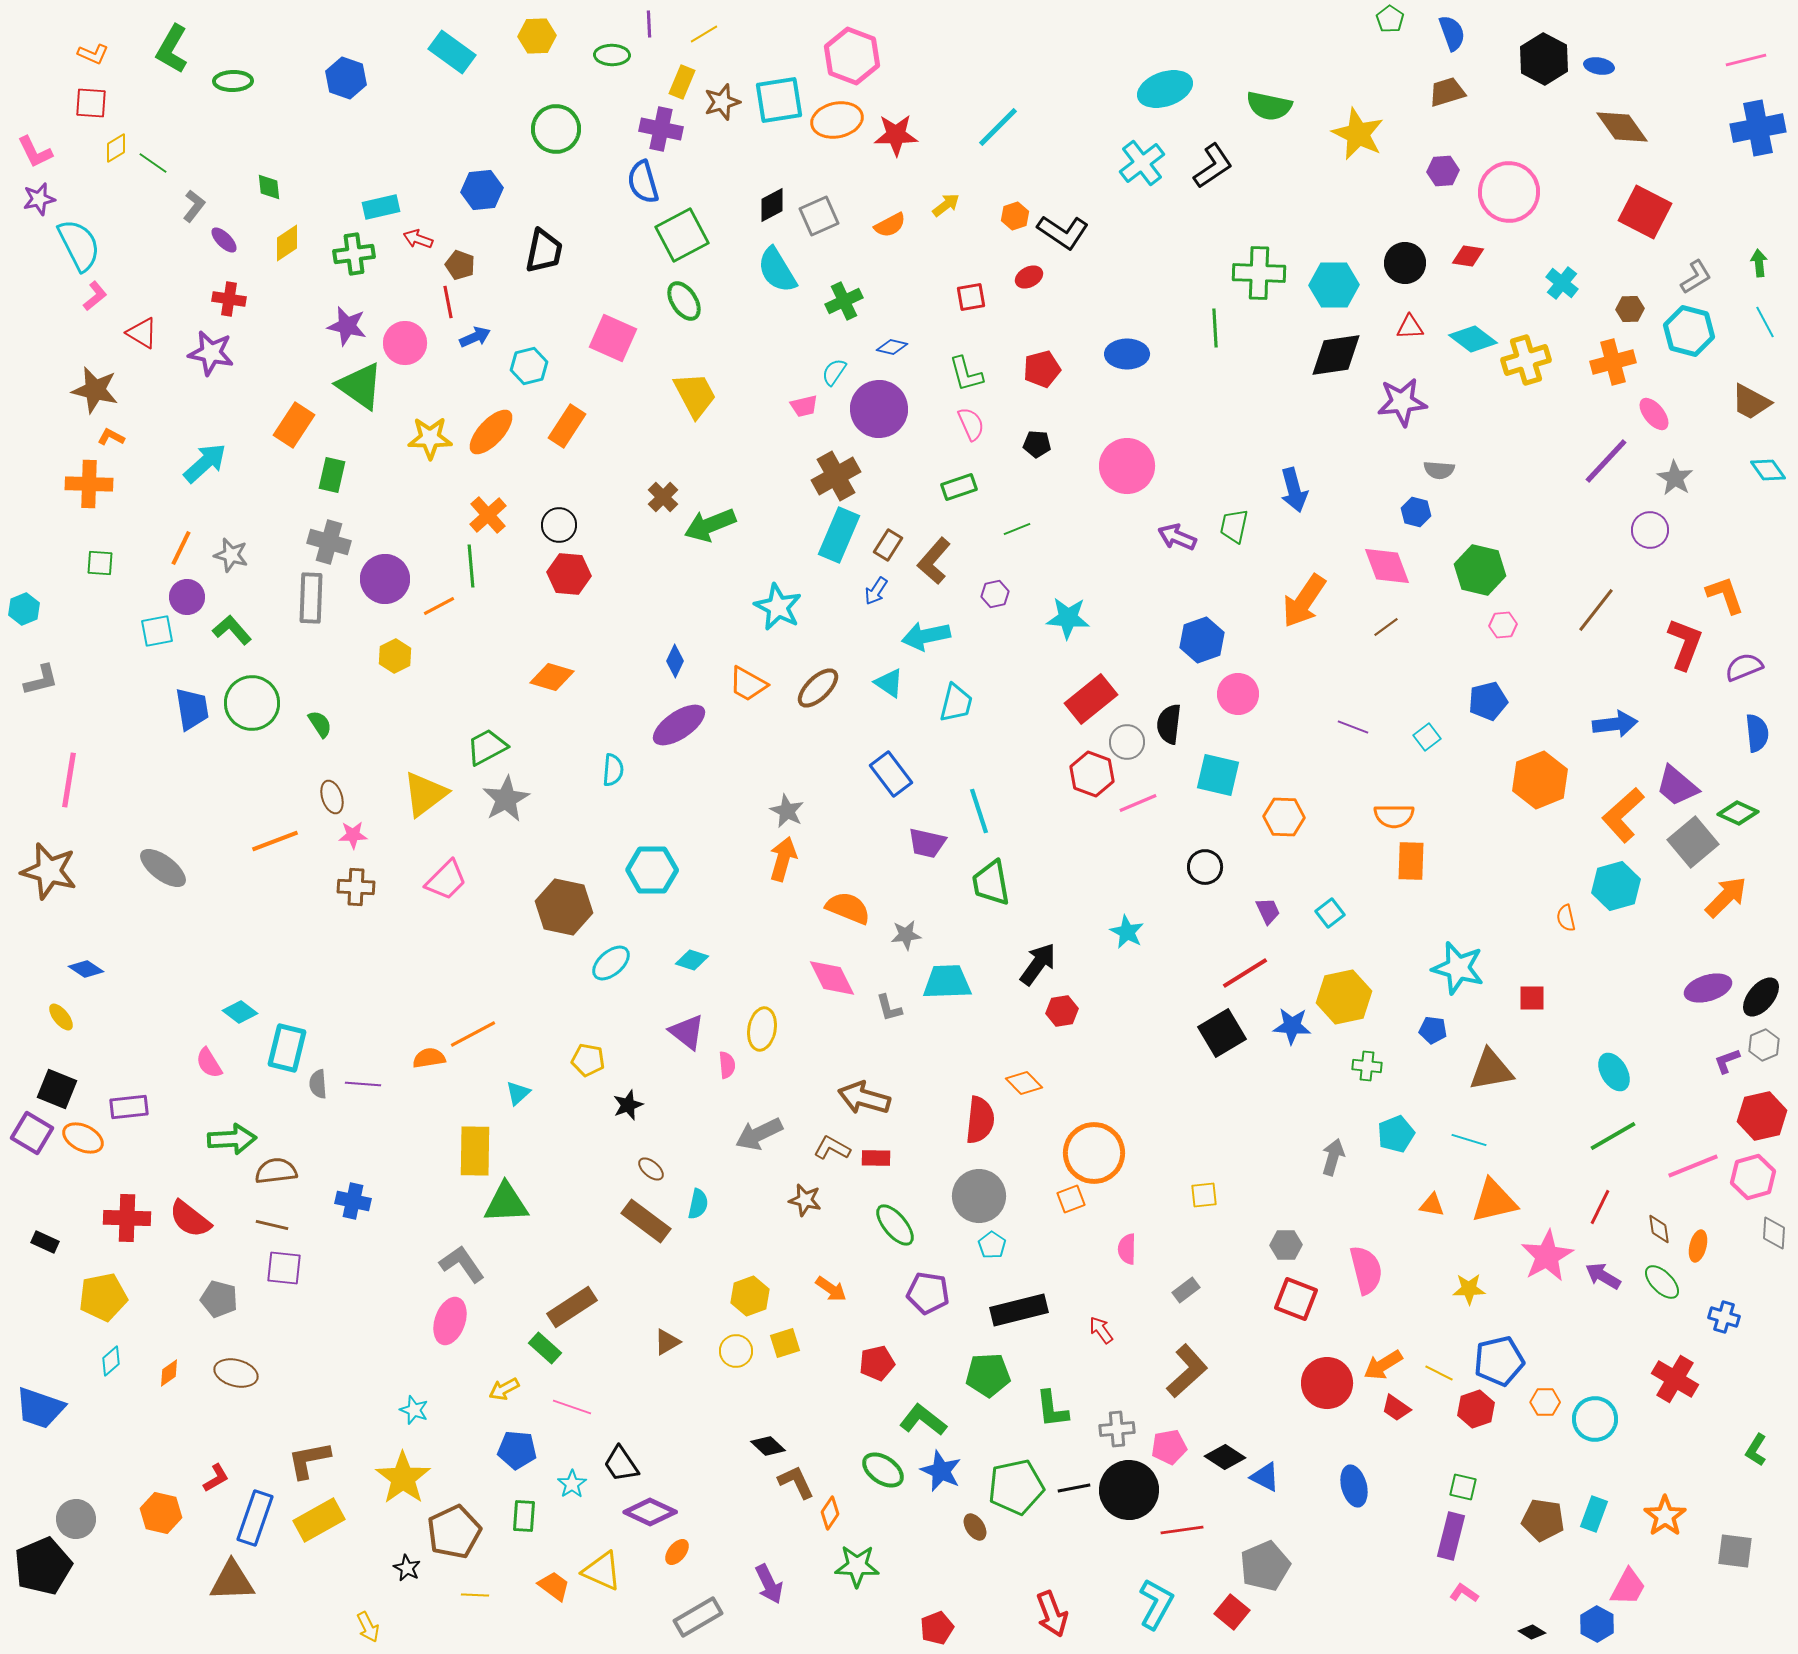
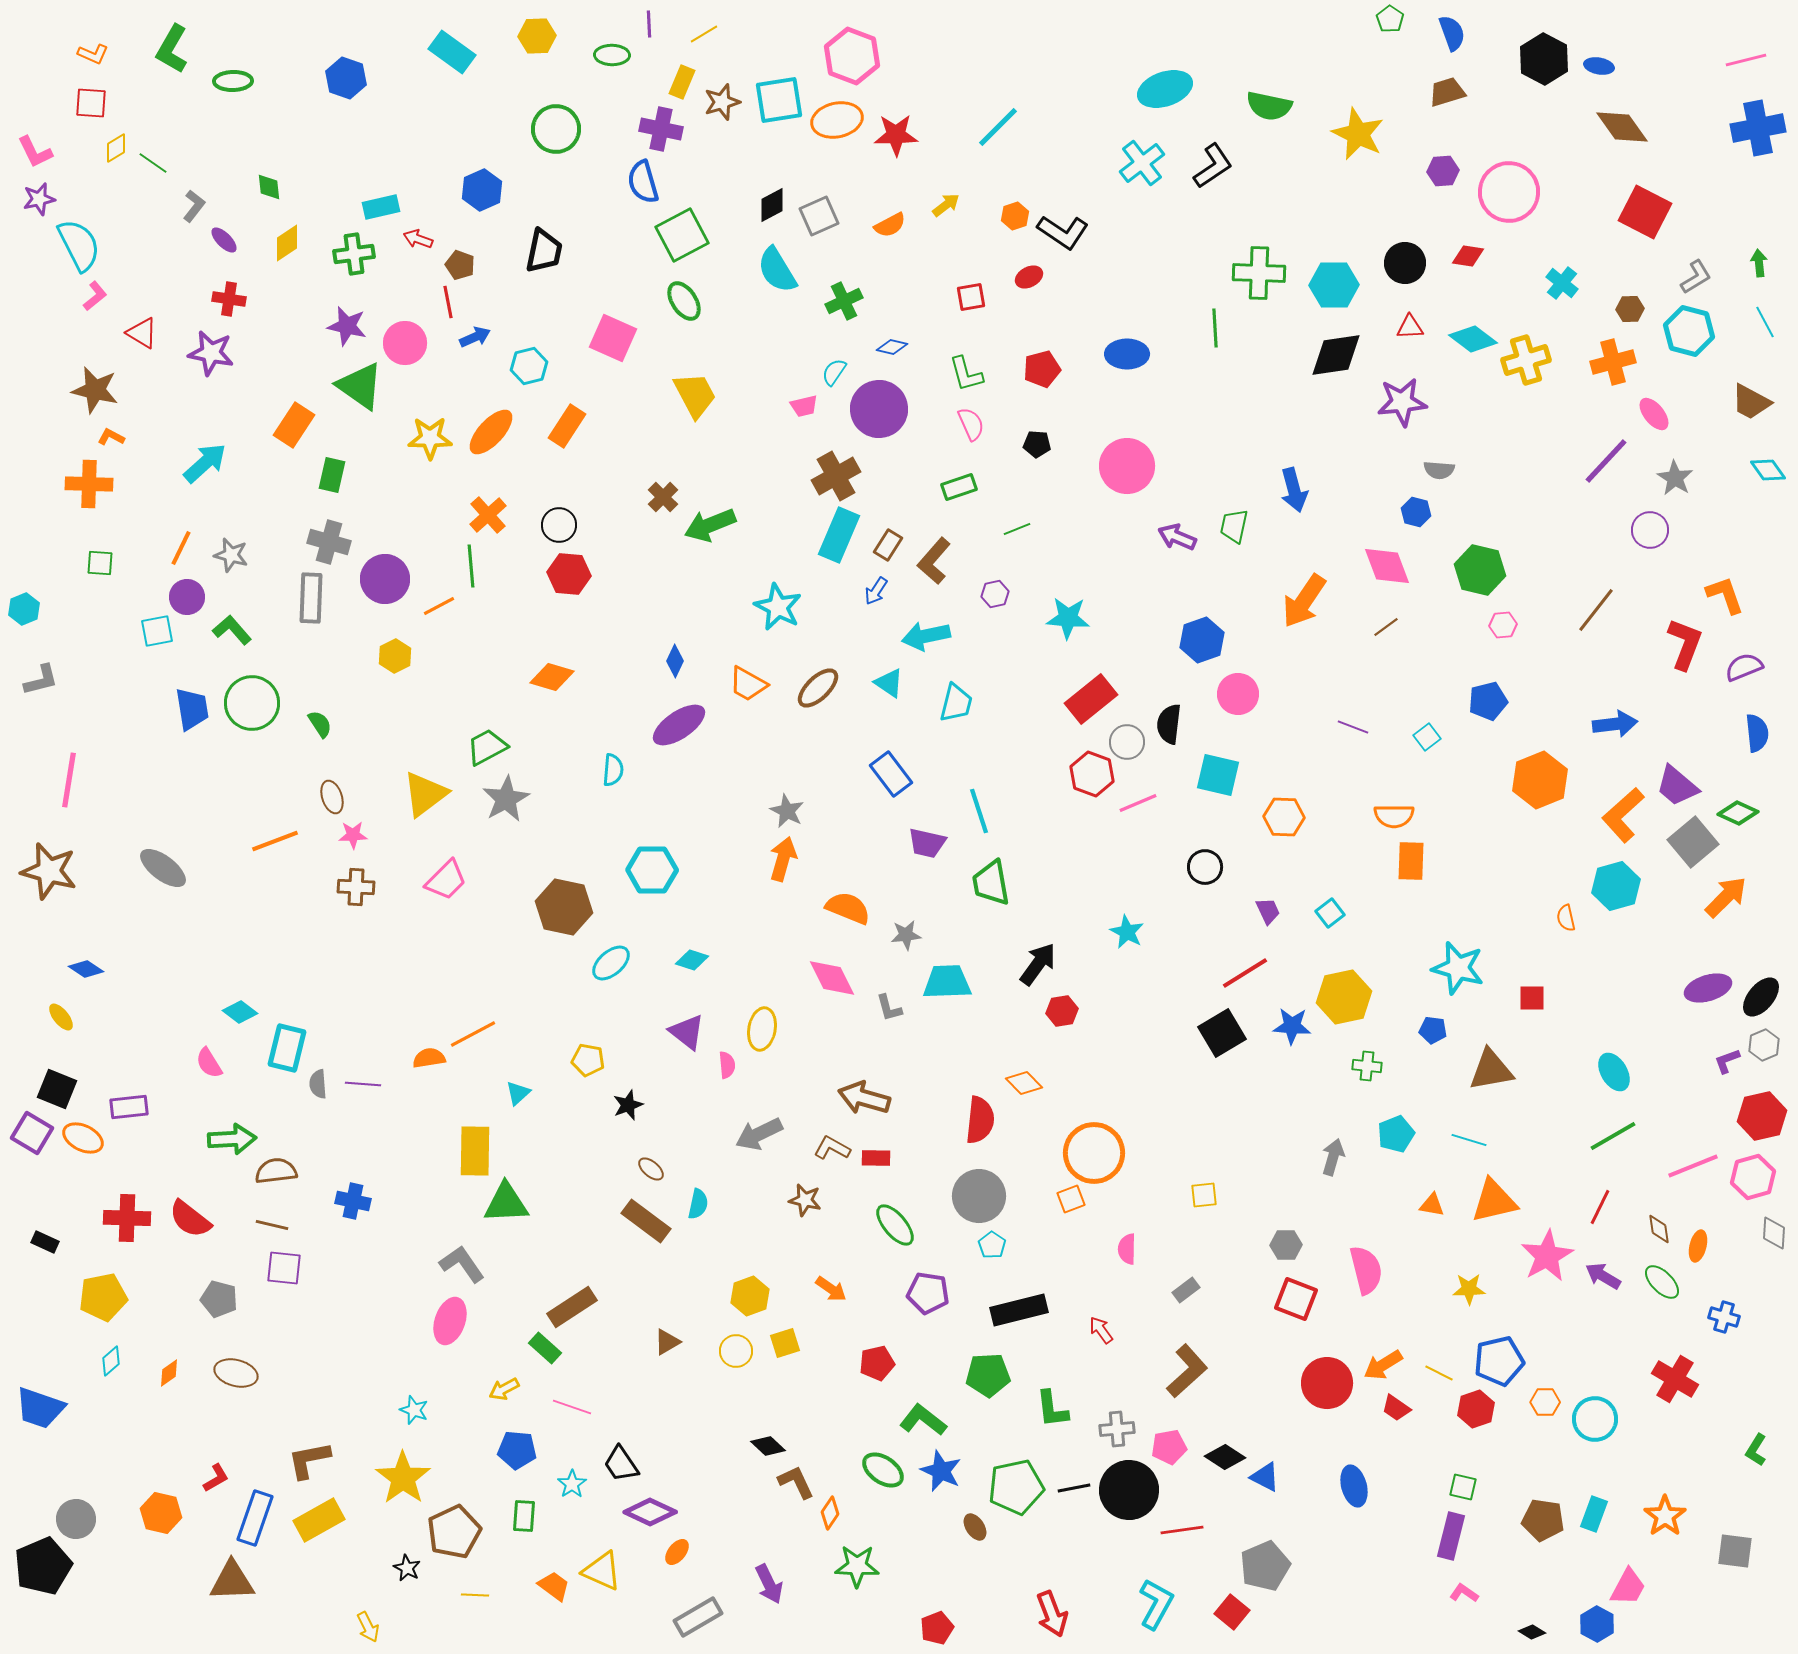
blue hexagon at (482, 190): rotated 18 degrees counterclockwise
